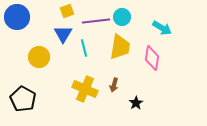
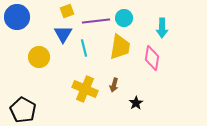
cyan circle: moved 2 px right, 1 px down
cyan arrow: rotated 60 degrees clockwise
black pentagon: moved 11 px down
